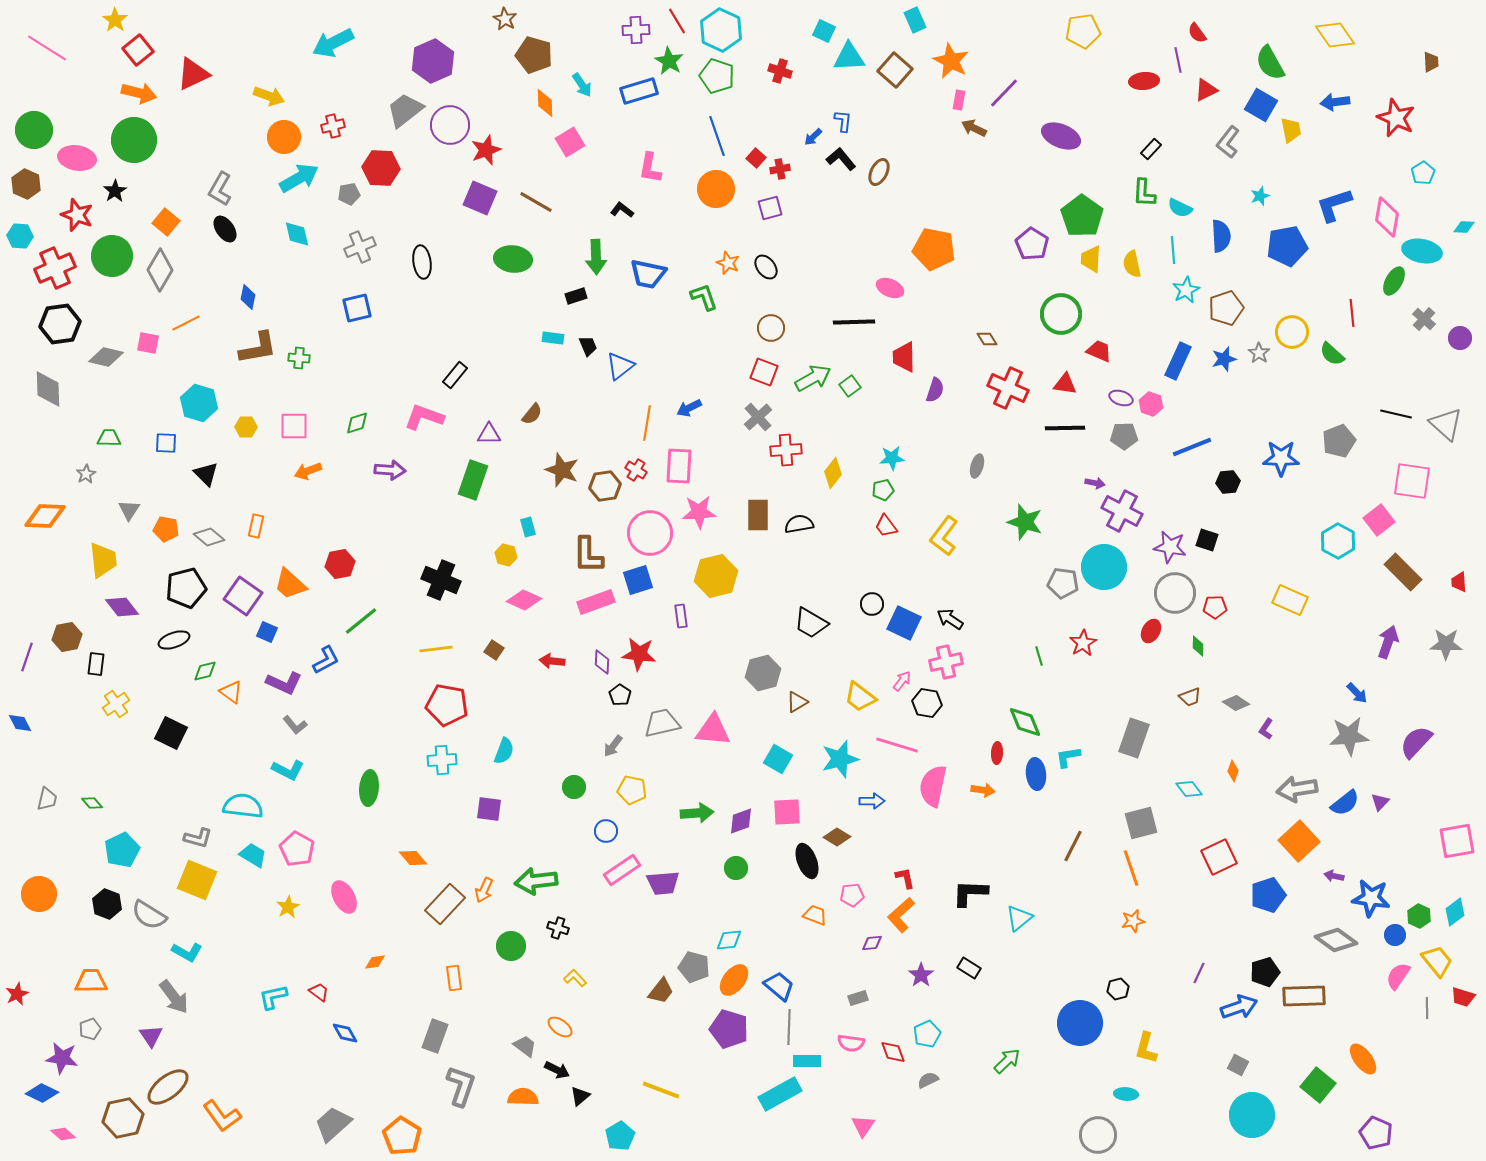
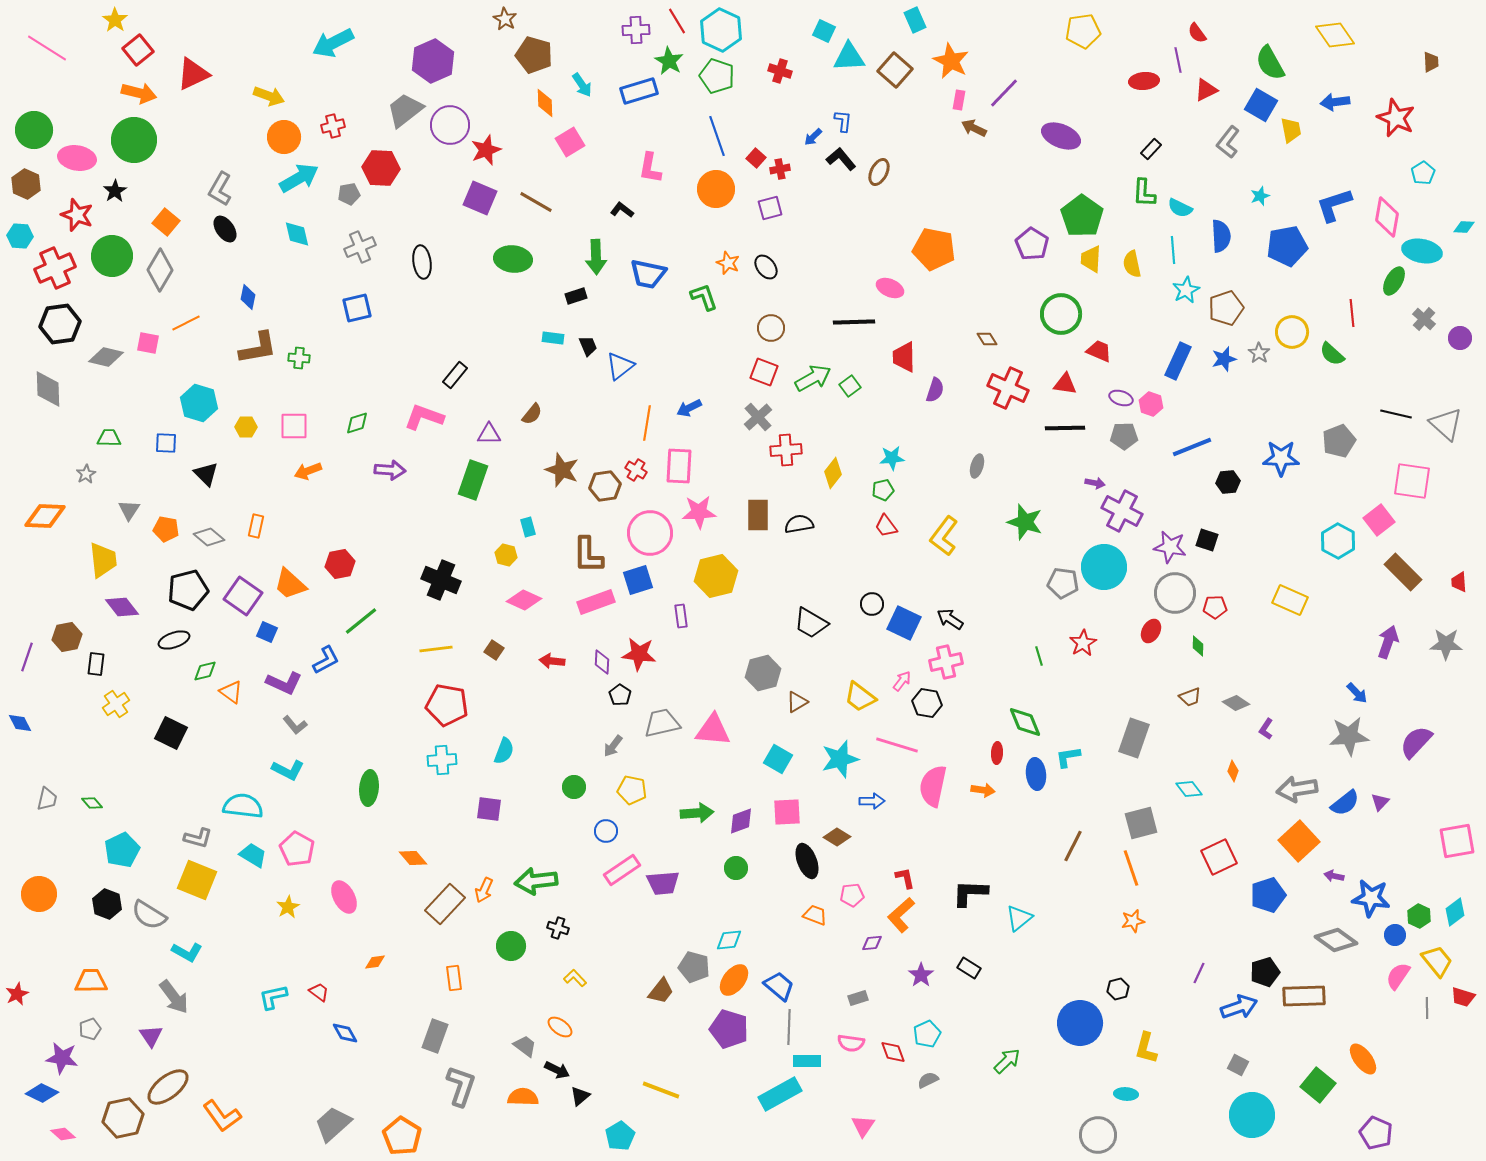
black pentagon at (186, 588): moved 2 px right, 2 px down
